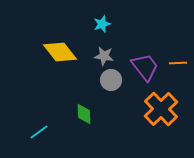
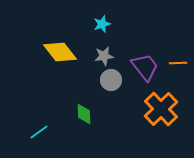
gray star: rotated 18 degrees counterclockwise
